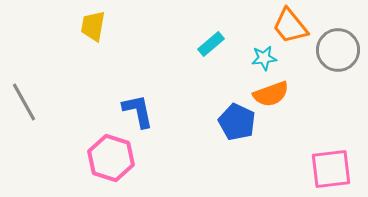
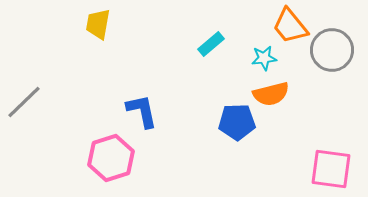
yellow trapezoid: moved 5 px right, 2 px up
gray circle: moved 6 px left
orange semicircle: rotated 6 degrees clockwise
gray line: rotated 75 degrees clockwise
blue L-shape: moved 4 px right
blue pentagon: rotated 27 degrees counterclockwise
pink hexagon: rotated 24 degrees clockwise
pink square: rotated 15 degrees clockwise
